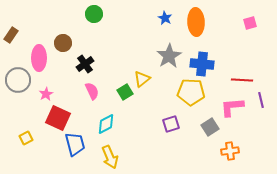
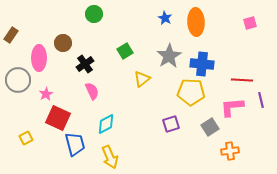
green square: moved 41 px up
